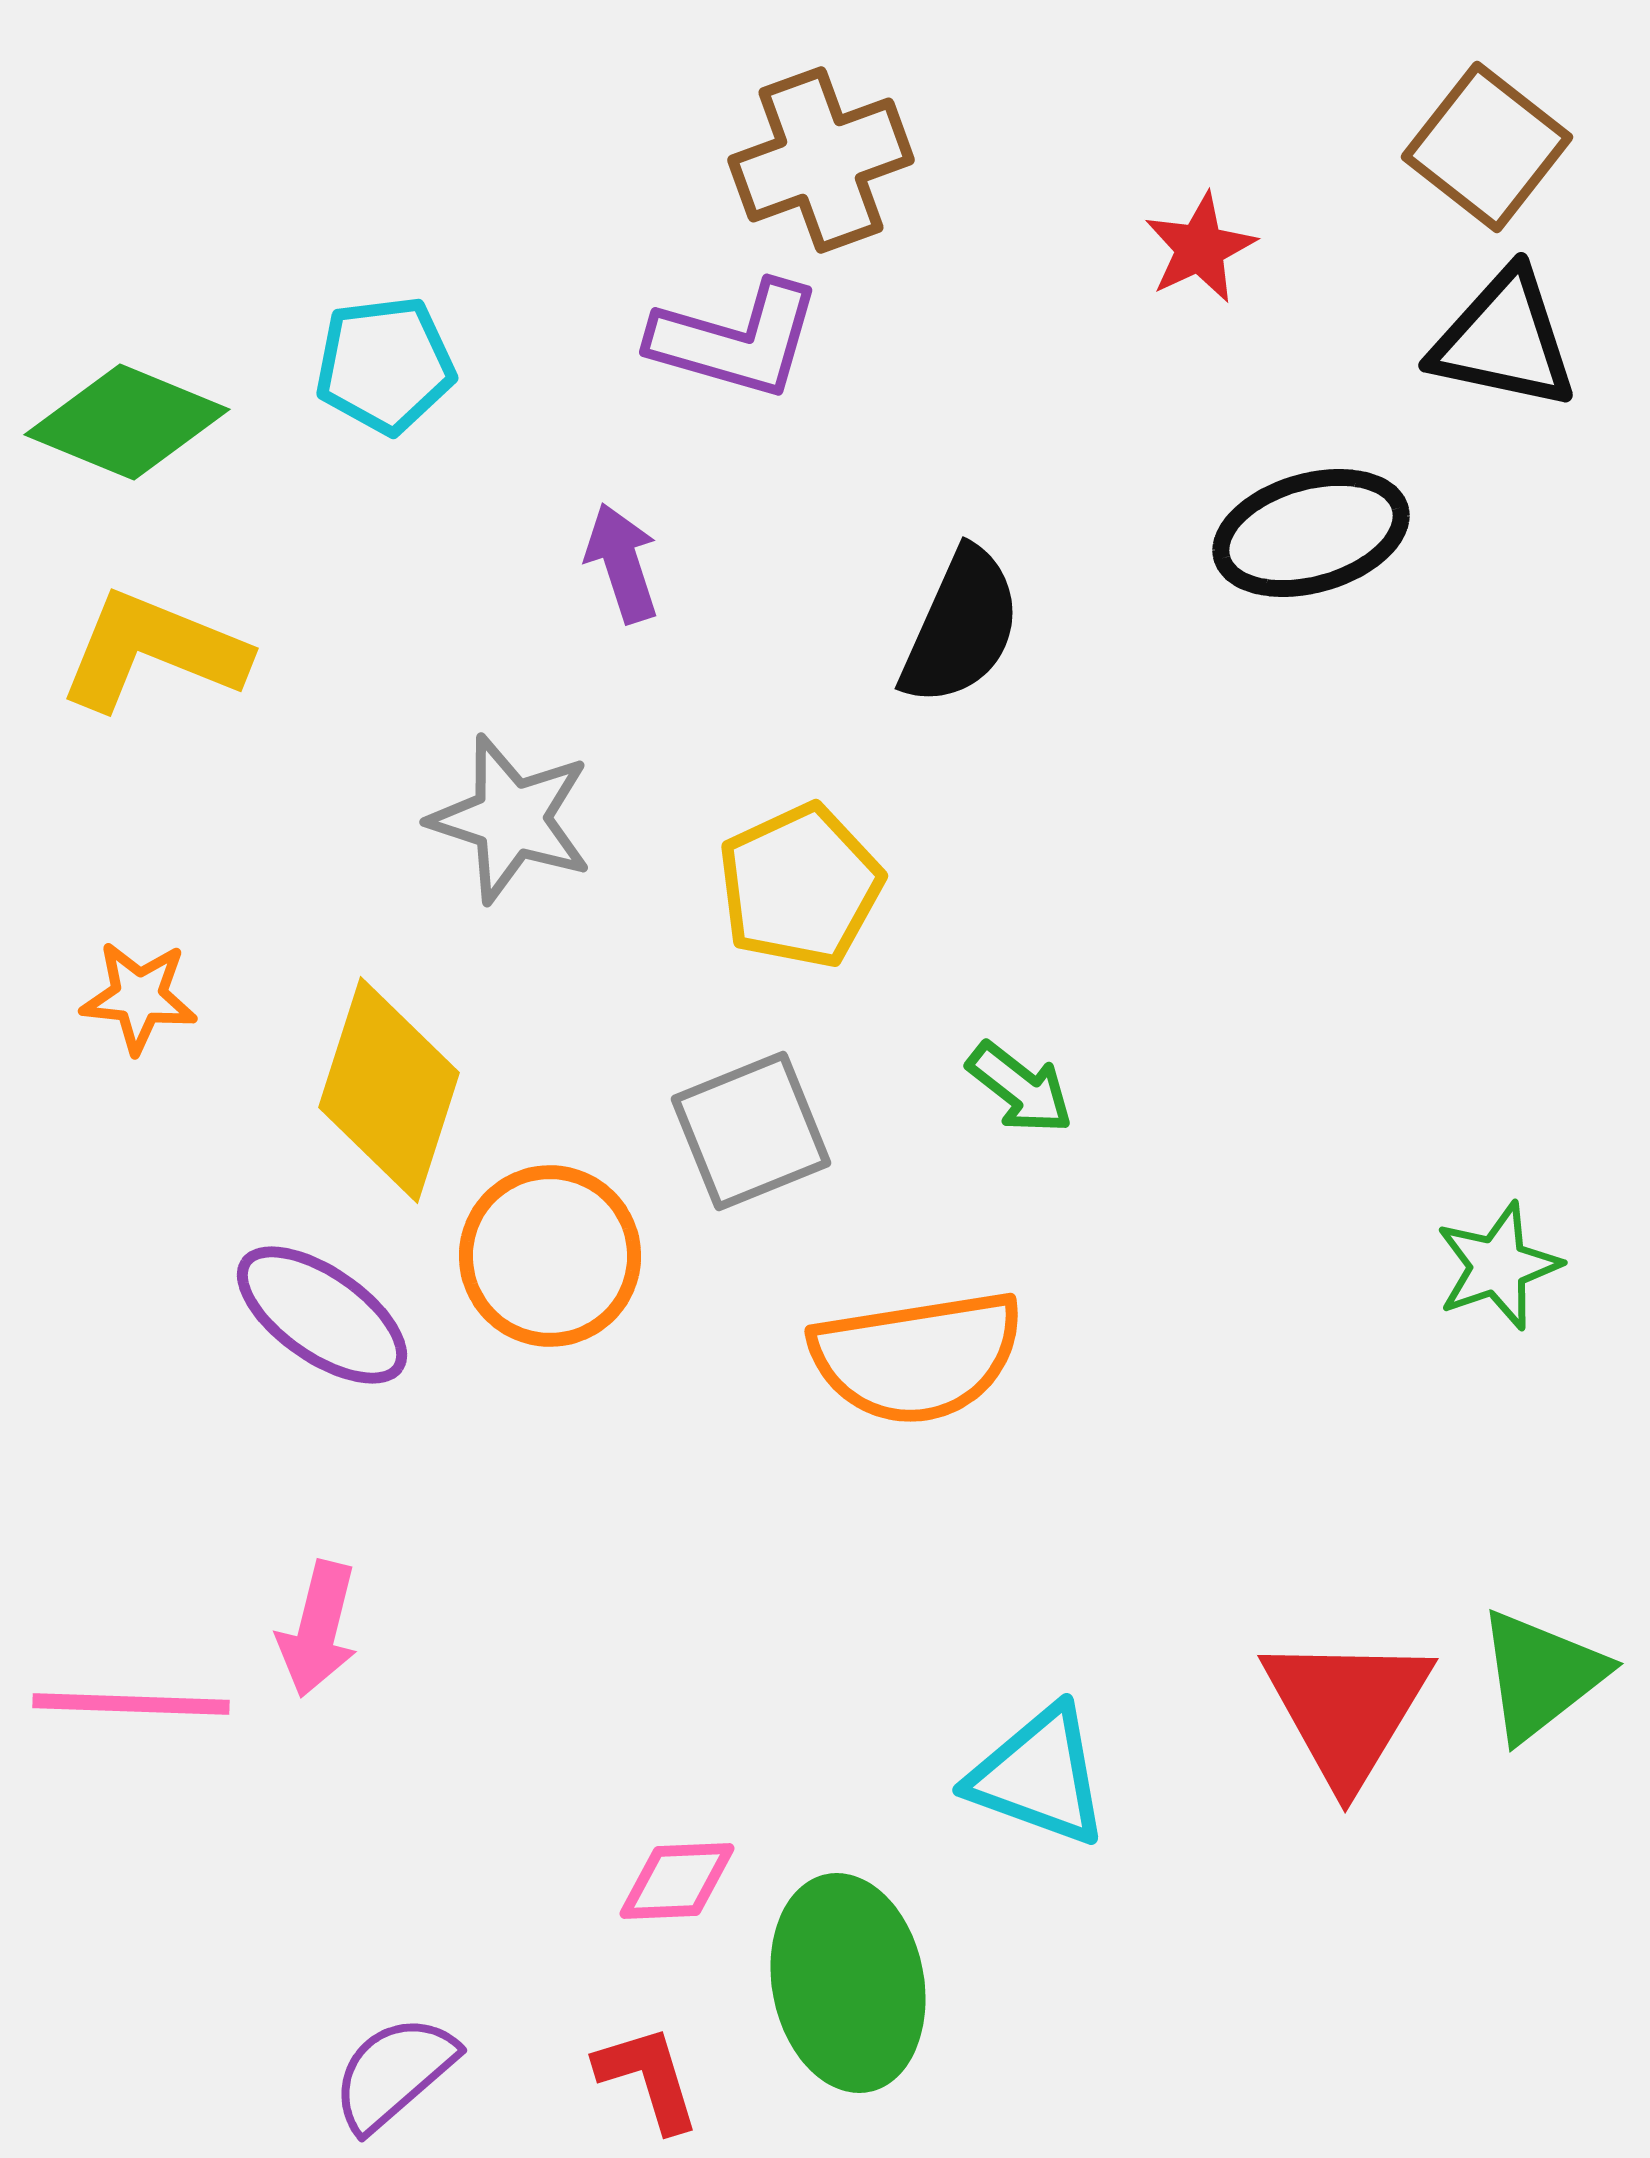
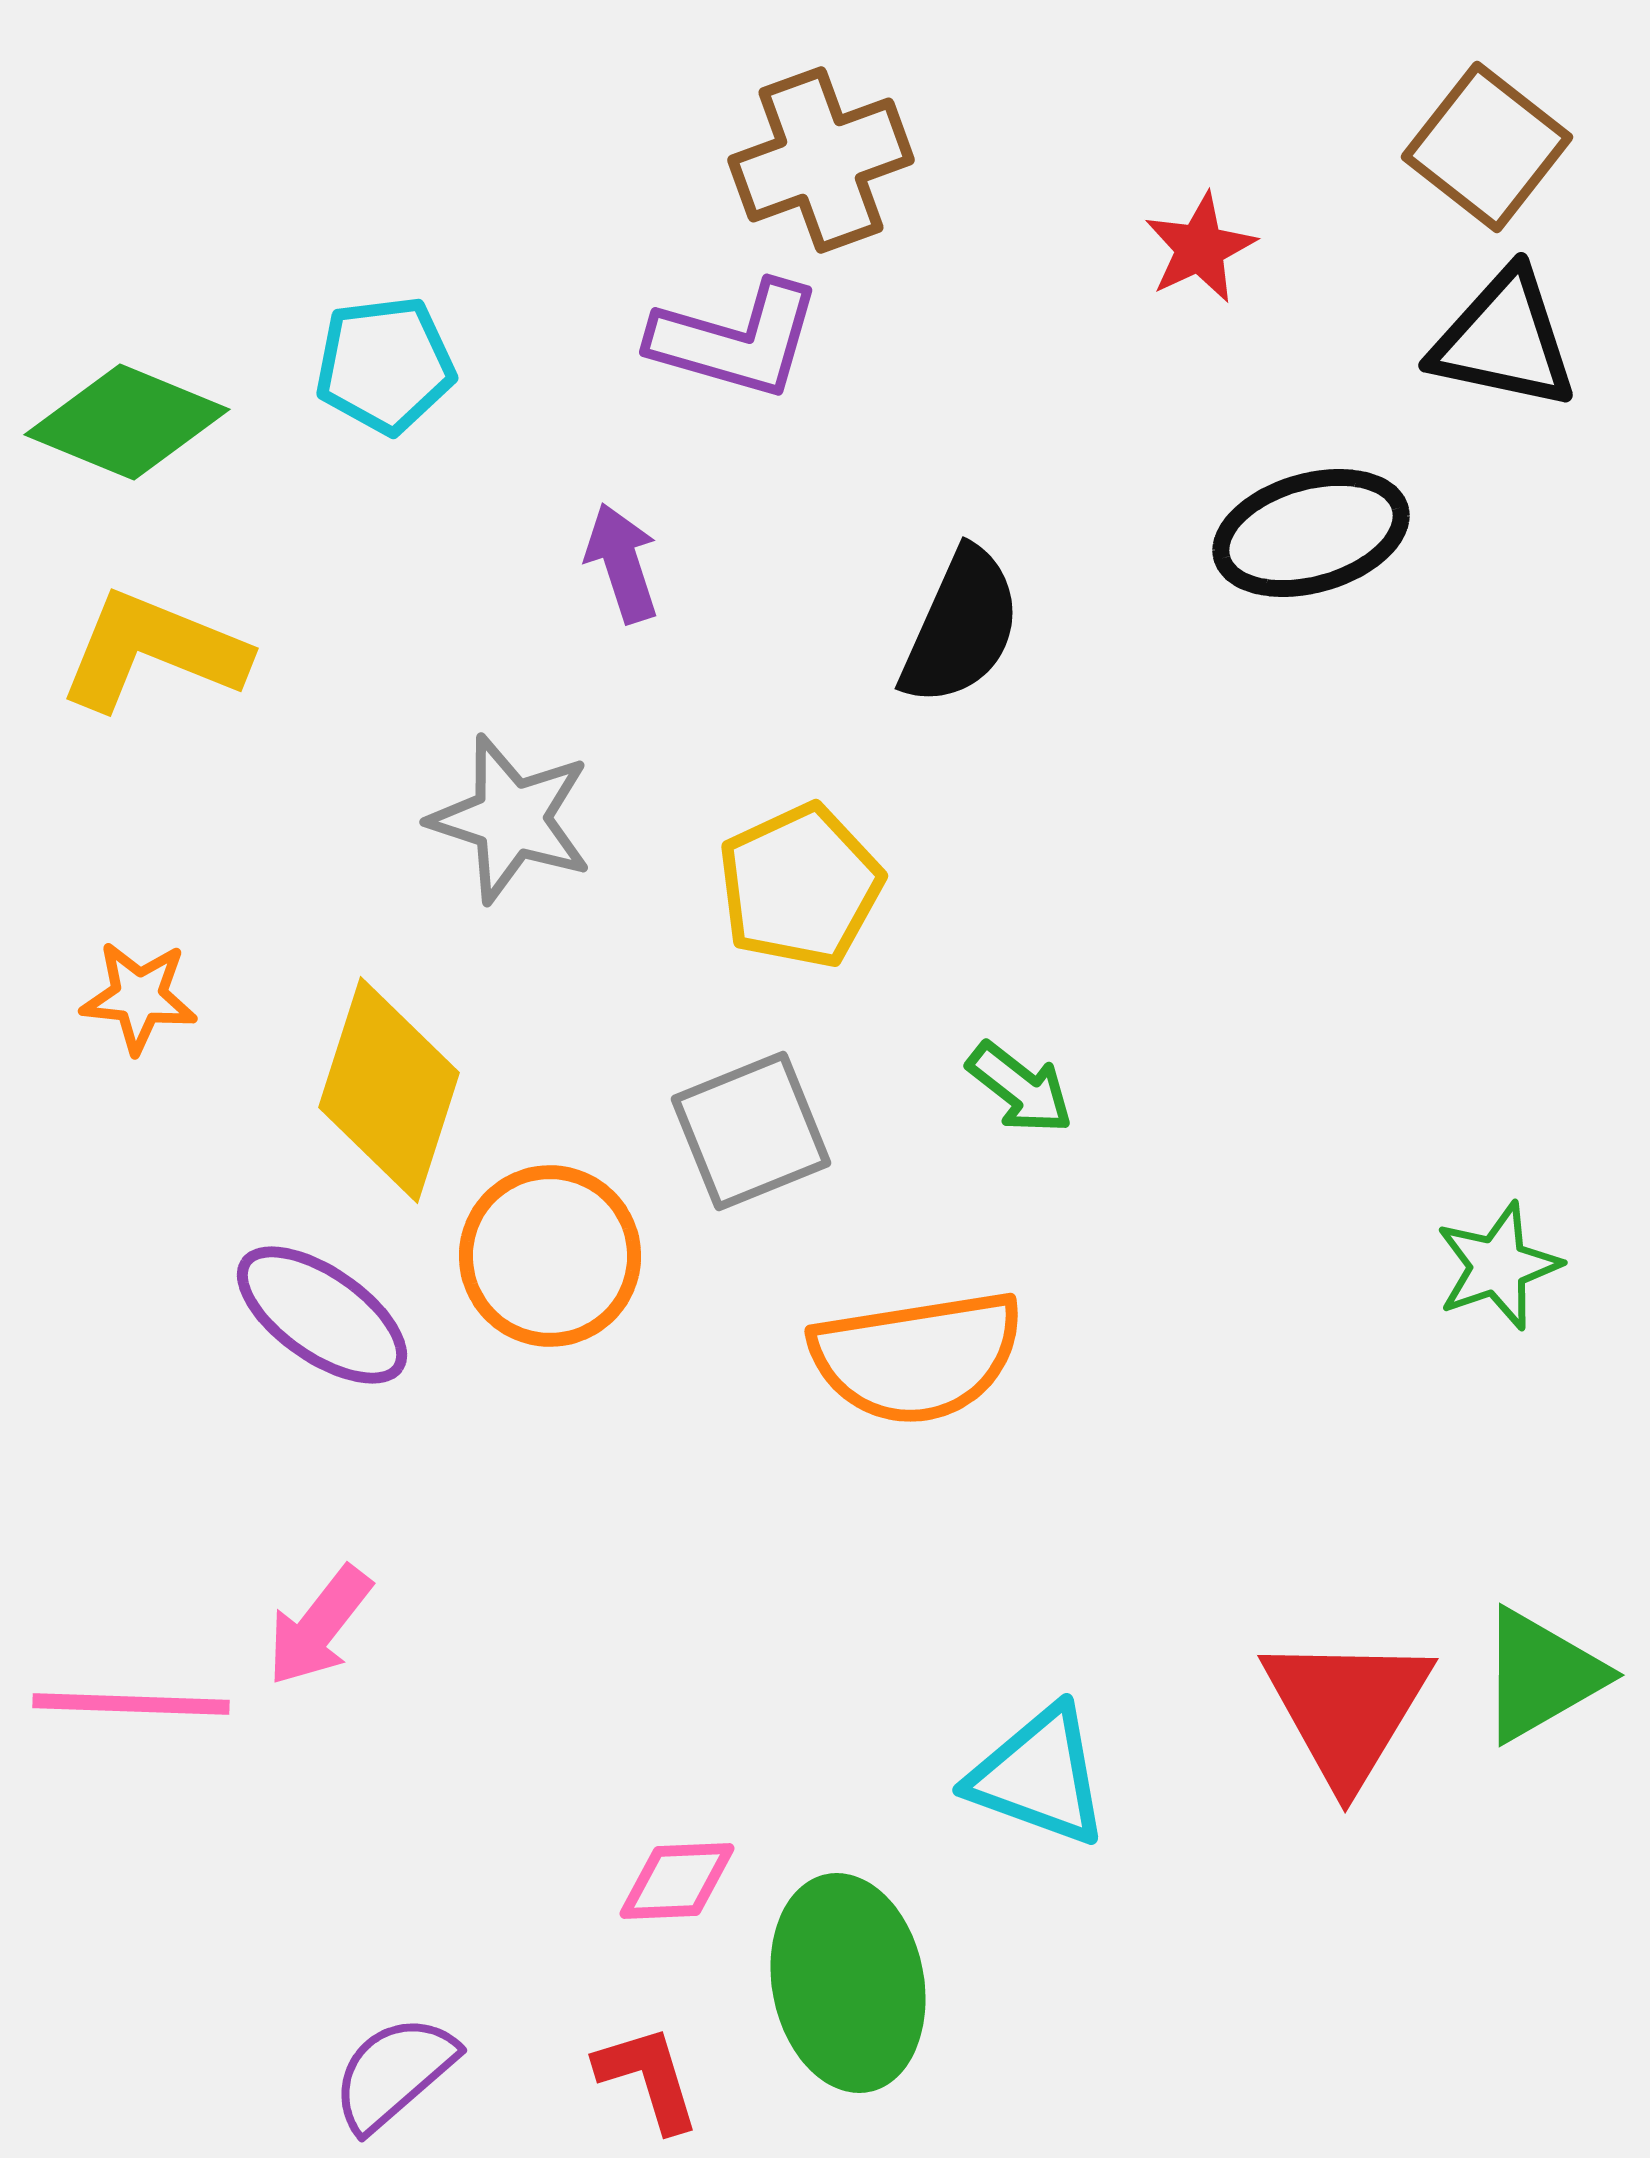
pink arrow: moved 1 px right, 3 px up; rotated 24 degrees clockwise
green triangle: rotated 8 degrees clockwise
